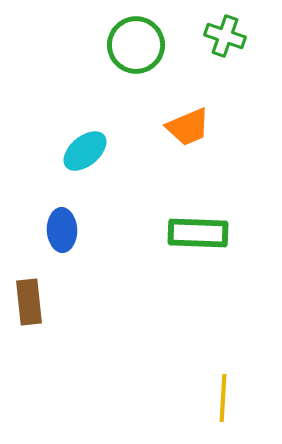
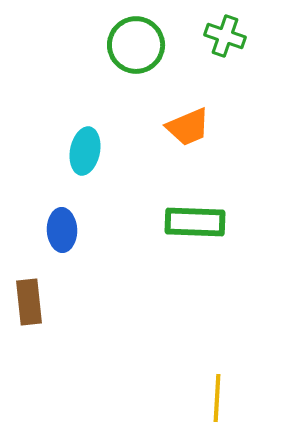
cyan ellipse: rotated 39 degrees counterclockwise
green rectangle: moved 3 px left, 11 px up
yellow line: moved 6 px left
